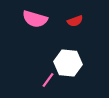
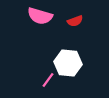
pink semicircle: moved 5 px right, 3 px up
